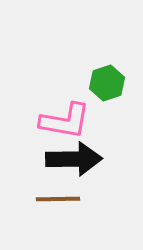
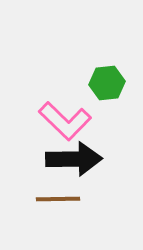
green hexagon: rotated 12 degrees clockwise
pink L-shape: rotated 34 degrees clockwise
